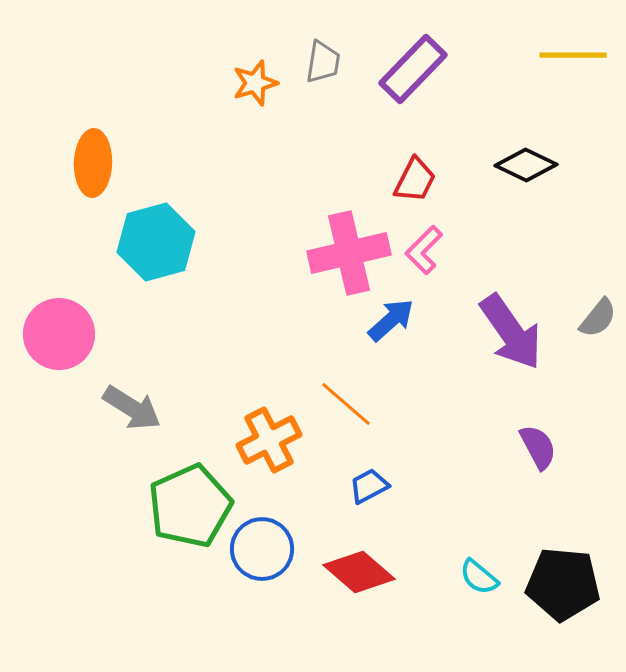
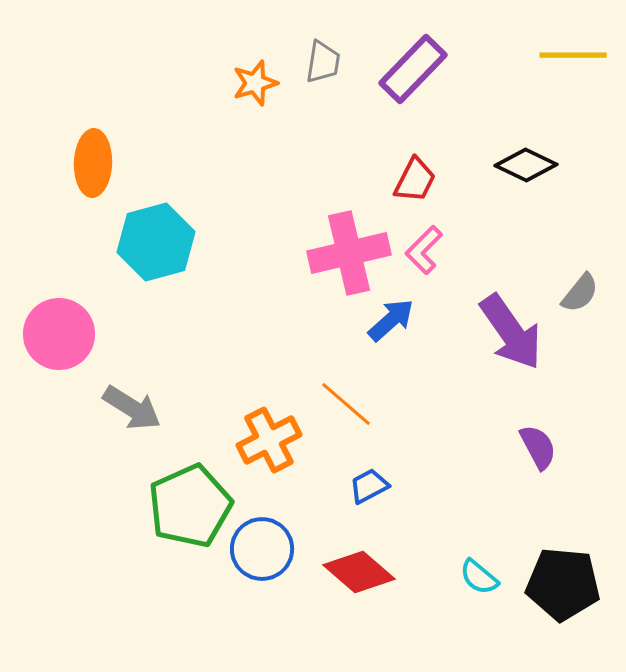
gray semicircle: moved 18 px left, 25 px up
